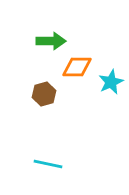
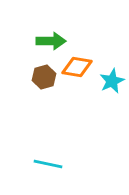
orange diamond: rotated 8 degrees clockwise
cyan star: moved 1 px right, 1 px up
brown hexagon: moved 17 px up
